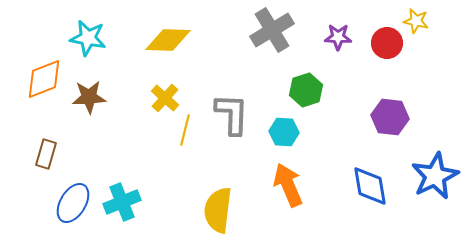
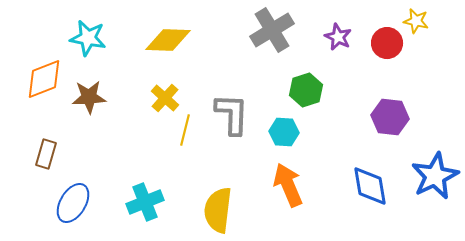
purple star: rotated 24 degrees clockwise
cyan cross: moved 23 px right
